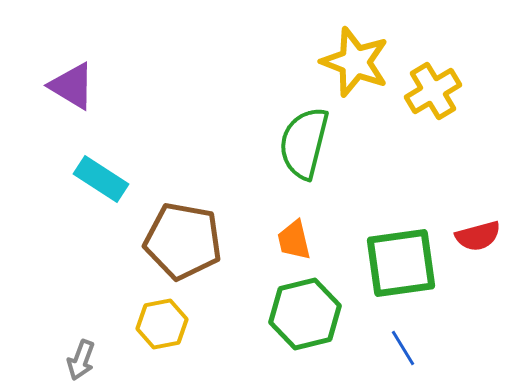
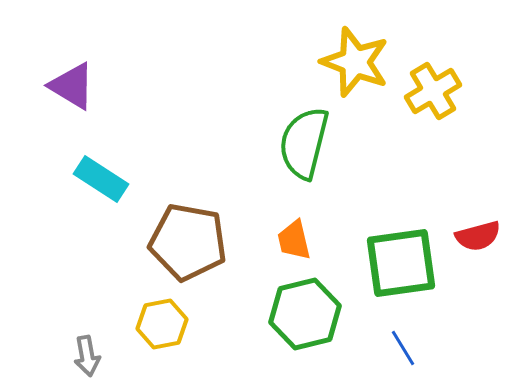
brown pentagon: moved 5 px right, 1 px down
gray arrow: moved 6 px right, 4 px up; rotated 30 degrees counterclockwise
